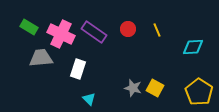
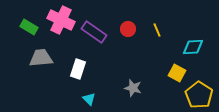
pink cross: moved 14 px up
yellow square: moved 22 px right, 15 px up
yellow pentagon: moved 3 px down
